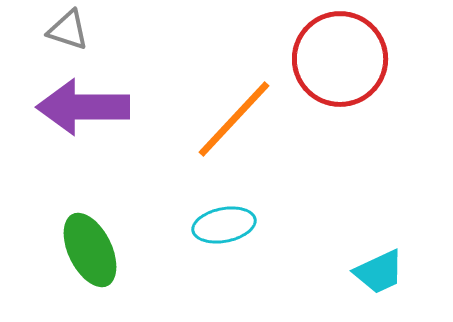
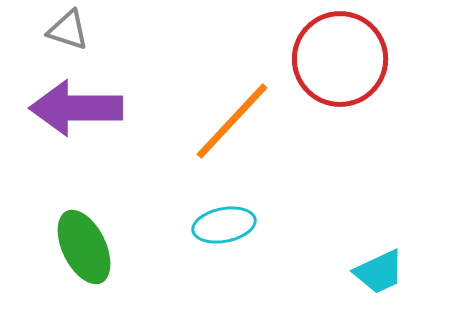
purple arrow: moved 7 px left, 1 px down
orange line: moved 2 px left, 2 px down
green ellipse: moved 6 px left, 3 px up
